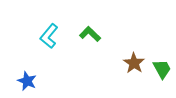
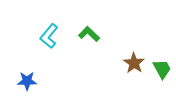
green L-shape: moved 1 px left
blue star: rotated 24 degrees counterclockwise
